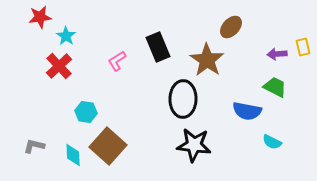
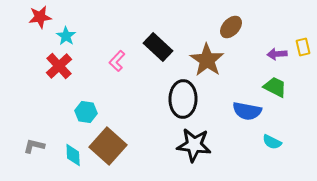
black rectangle: rotated 24 degrees counterclockwise
pink L-shape: rotated 15 degrees counterclockwise
